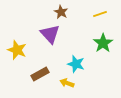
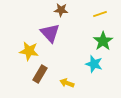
brown star: moved 2 px up; rotated 24 degrees counterclockwise
purple triangle: moved 1 px up
green star: moved 2 px up
yellow star: moved 12 px right, 1 px down; rotated 12 degrees counterclockwise
cyan star: moved 18 px right
brown rectangle: rotated 30 degrees counterclockwise
